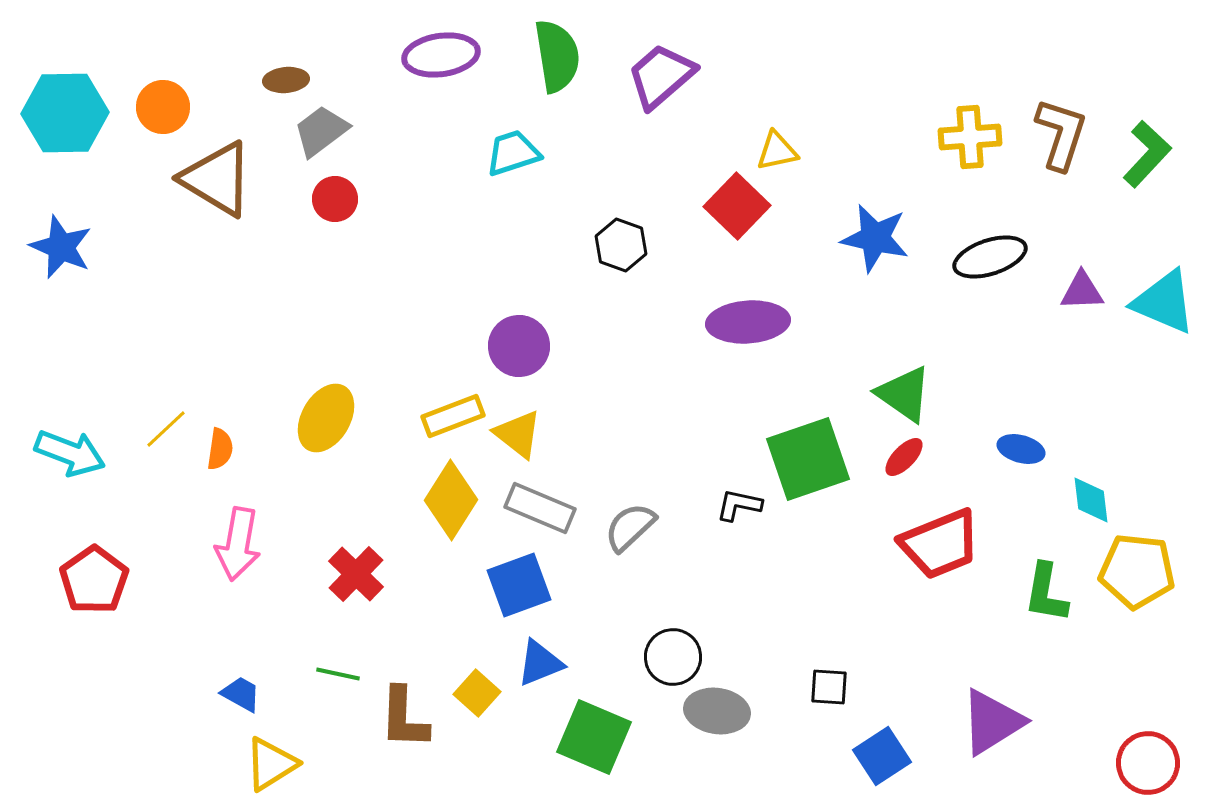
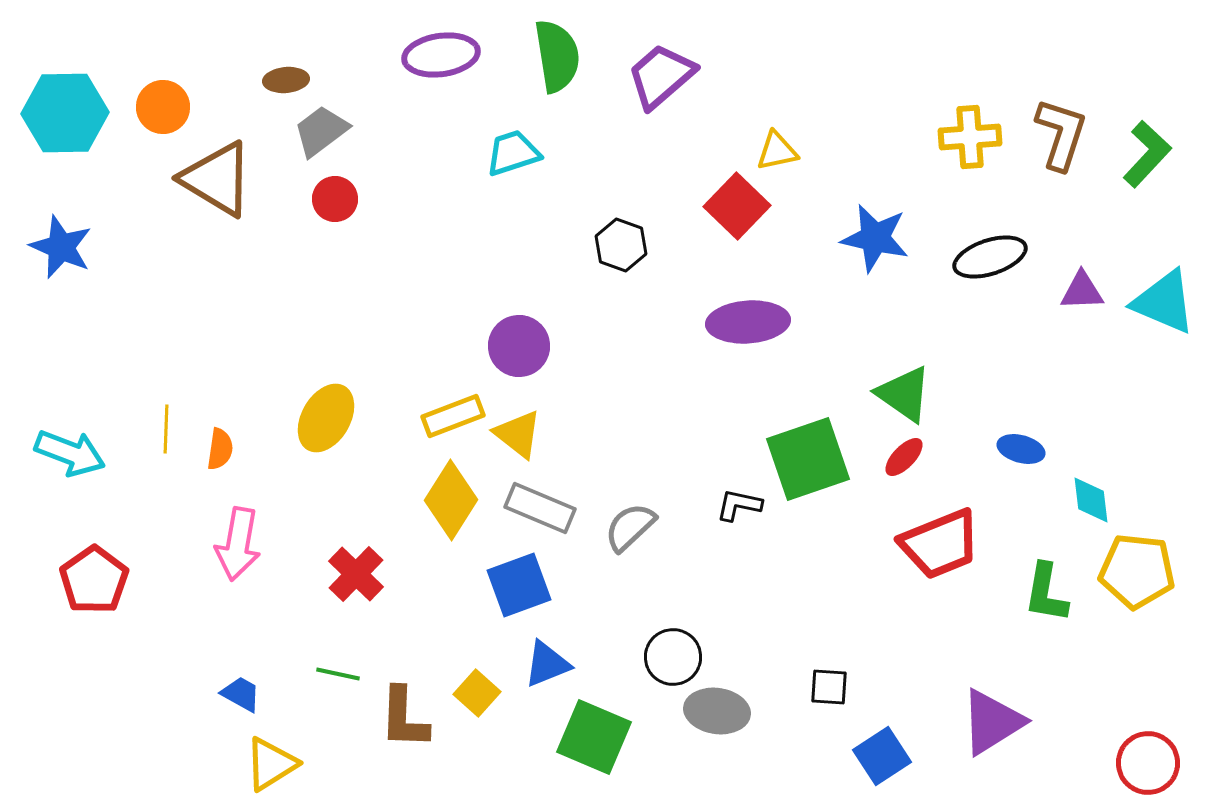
yellow line at (166, 429): rotated 45 degrees counterclockwise
blue triangle at (540, 663): moved 7 px right, 1 px down
